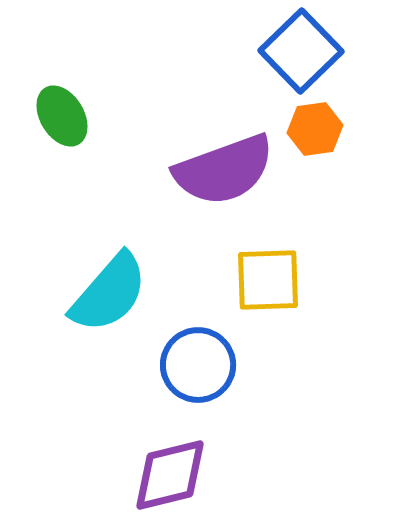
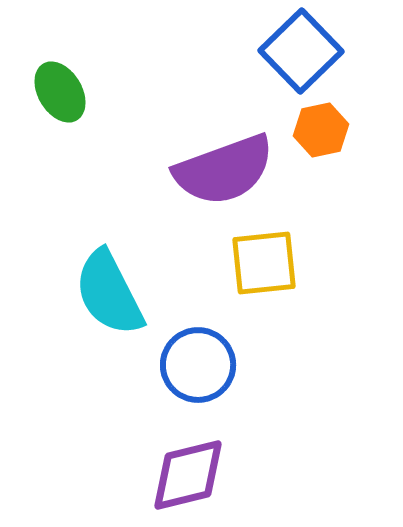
green ellipse: moved 2 px left, 24 px up
orange hexagon: moved 6 px right, 1 px down; rotated 4 degrees counterclockwise
yellow square: moved 4 px left, 17 px up; rotated 4 degrees counterclockwise
cyan semicircle: rotated 112 degrees clockwise
purple diamond: moved 18 px right
